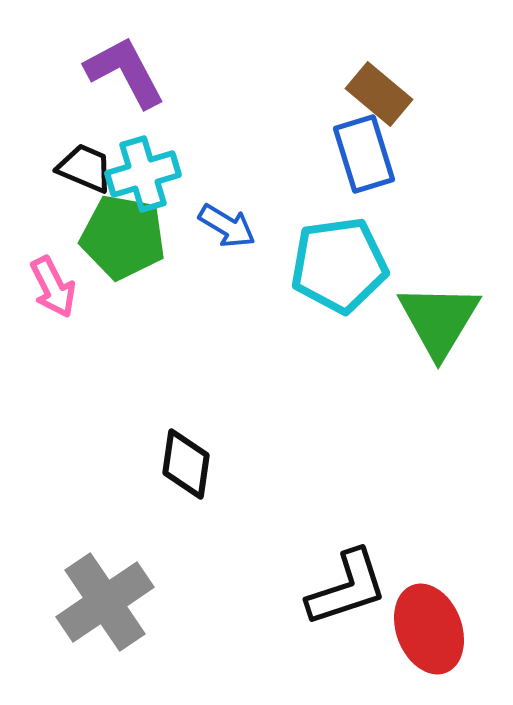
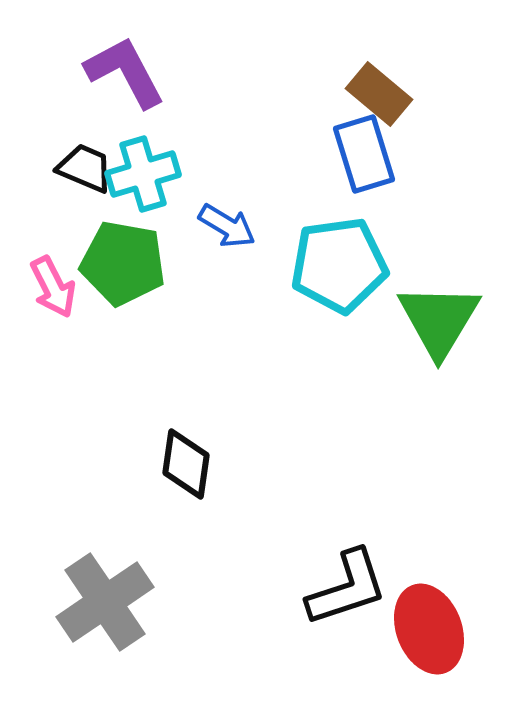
green pentagon: moved 26 px down
